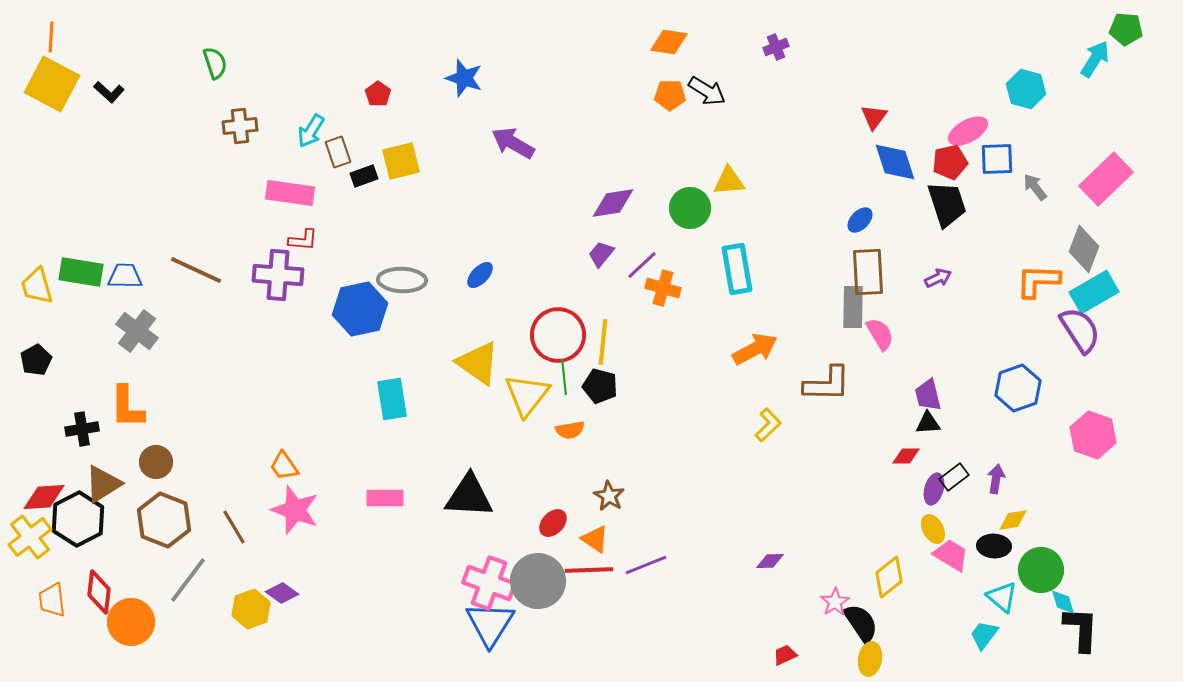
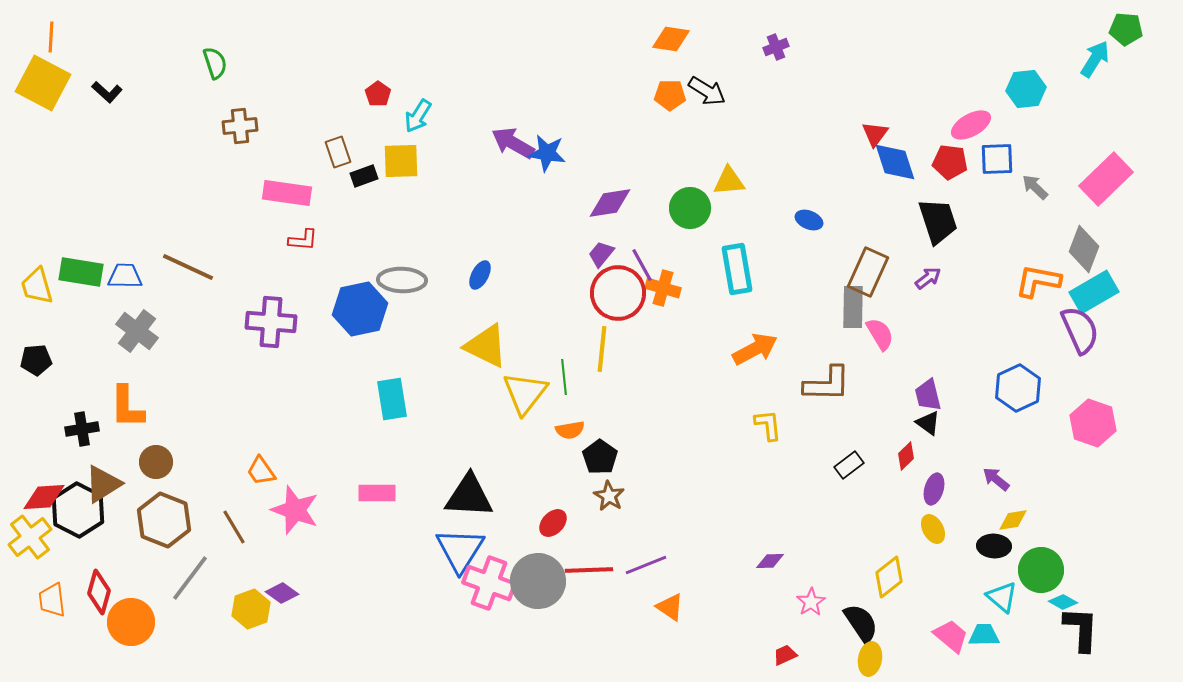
orange diamond at (669, 42): moved 2 px right, 3 px up
blue star at (464, 78): moved 83 px right, 75 px down; rotated 9 degrees counterclockwise
yellow square at (52, 84): moved 9 px left, 1 px up
cyan hexagon at (1026, 89): rotated 21 degrees counterclockwise
black L-shape at (109, 92): moved 2 px left
red triangle at (874, 117): moved 1 px right, 17 px down
cyan arrow at (311, 131): moved 107 px right, 15 px up
pink ellipse at (968, 131): moved 3 px right, 6 px up
yellow square at (401, 161): rotated 12 degrees clockwise
red pentagon at (950, 162): rotated 20 degrees clockwise
gray arrow at (1035, 187): rotated 8 degrees counterclockwise
pink rectangle at (290, 193): moved 3 px left
purple diamond at (613, 203): moved 3 px left
black trapezoid at (947, 204): moved 9 px left, 17 px down
blue ellipse at (860, 220): moved 51 px left; rotated 68 degrees clockwise
purple line at (642, 265): rotated 76 degrees counterclockwise
brown line at (196, 270): moved 8 px left, 3 px up
brown rectangle at (868, 272): rotated 27 degrees clockwise
purple cross at (278, 275): moved 7 px left, 47 px down
blue ellipse at (480, 275): rotated 16 degrees counterclockwise
purple arrow at (938, 278): moved 10 px left; rotated 12 degrees counterclockwise
orange L-shape at (1038, 281): rotated 9 degrees clockwise
purple semicircle at (1080, 330): rotated 9 degrees clockwise
red circle at (558, 335): moved 60 px right, 42 px up
yellow line at (603, 342): moved 1 px left, 7 px down
black pentagon at (36, 360): rotated 24 degrees clockwise
yellow triangle at (478, 363): moved 8 px right, 17 px up; rotated 9 degrees counterclockwise
black pentagon at (600, 386): moved 71 px down; rotated 20 degrees clockwise
blue hexagon at (1018, 388): rotated 6 degrees counterclockwise
yellow triangle at (527, 395): moved 2 px left, 2 px up
black triangle at (928, 423): rotated 40 degrees clockwise
yellow L-shape at (768, 425): rotated 52 degrees counterclockwise
pink hexagon at (1093, 435): moved 12 px up
red diamond at (906, 456): rotated 44 degrees counterclockwise
orange trapezoid at (284, 466): moved 23 px left, 5 px down
black rectangle at (954, 477): moved 105 px left, 12 px up
purple arrow at (996, 479): rotated 60 degrees counterclockwise
pink rectangle at (385, 498): moved 8 px left, 5 px up
black hexagon at (78, 519): moved 9 px up; rotated 6 degrees counterclockwise
orange triangle at (595, 539): moved 75 px right, 68 px down
pink trapezoid at (951, 555): moved 81 px down; rotated 9 degrees clockwise
gray line at (188, 580): moved 2 px right, 2 px up
red diamond at (99, 592): rotated 9 degrees clockwise
pink star at (835, 602): moved 24 px left
cyan diamond at (1063, 602): rotated 44 degrees counterclockwise
blue triangle at (490, 624): moved 30 px left, 74 px up
cyan trapezoid at (984, 635): rotated 52 degrees clockwise
